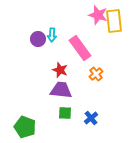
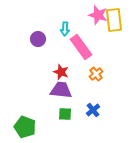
yellow rectangle: moved 1 px up
cyan arrow: moved 13 px right, 6 px up
pink rectangle: moved 1 px right, 1 px up
red star: moved 1 px right, 2 px down
green square: moved 1 px down
blue cross: moved 2 px right, 8 px up
